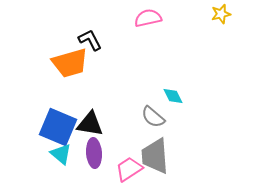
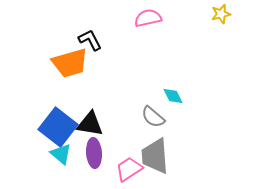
blue square: rotated 15 degrees clockwise
